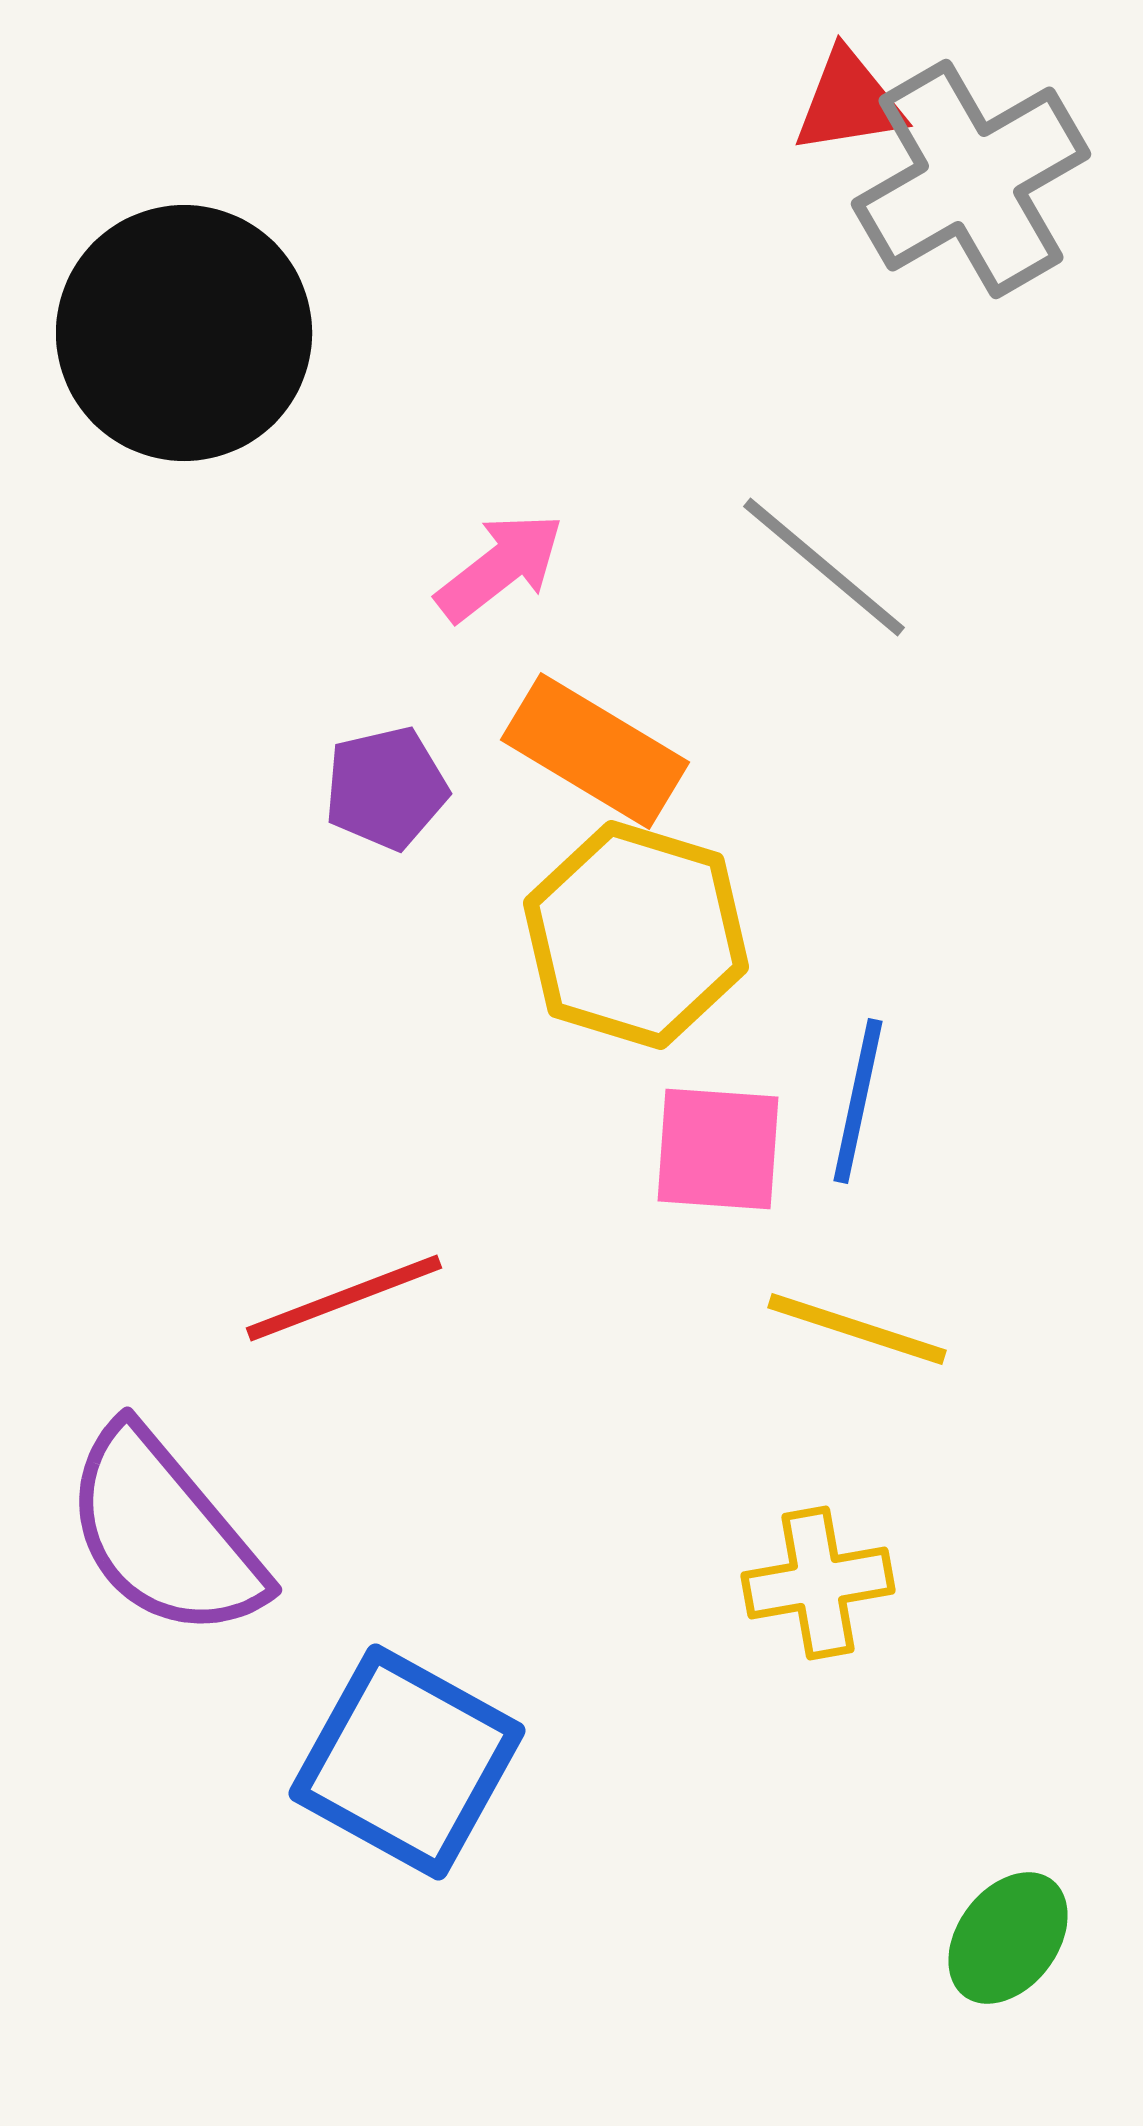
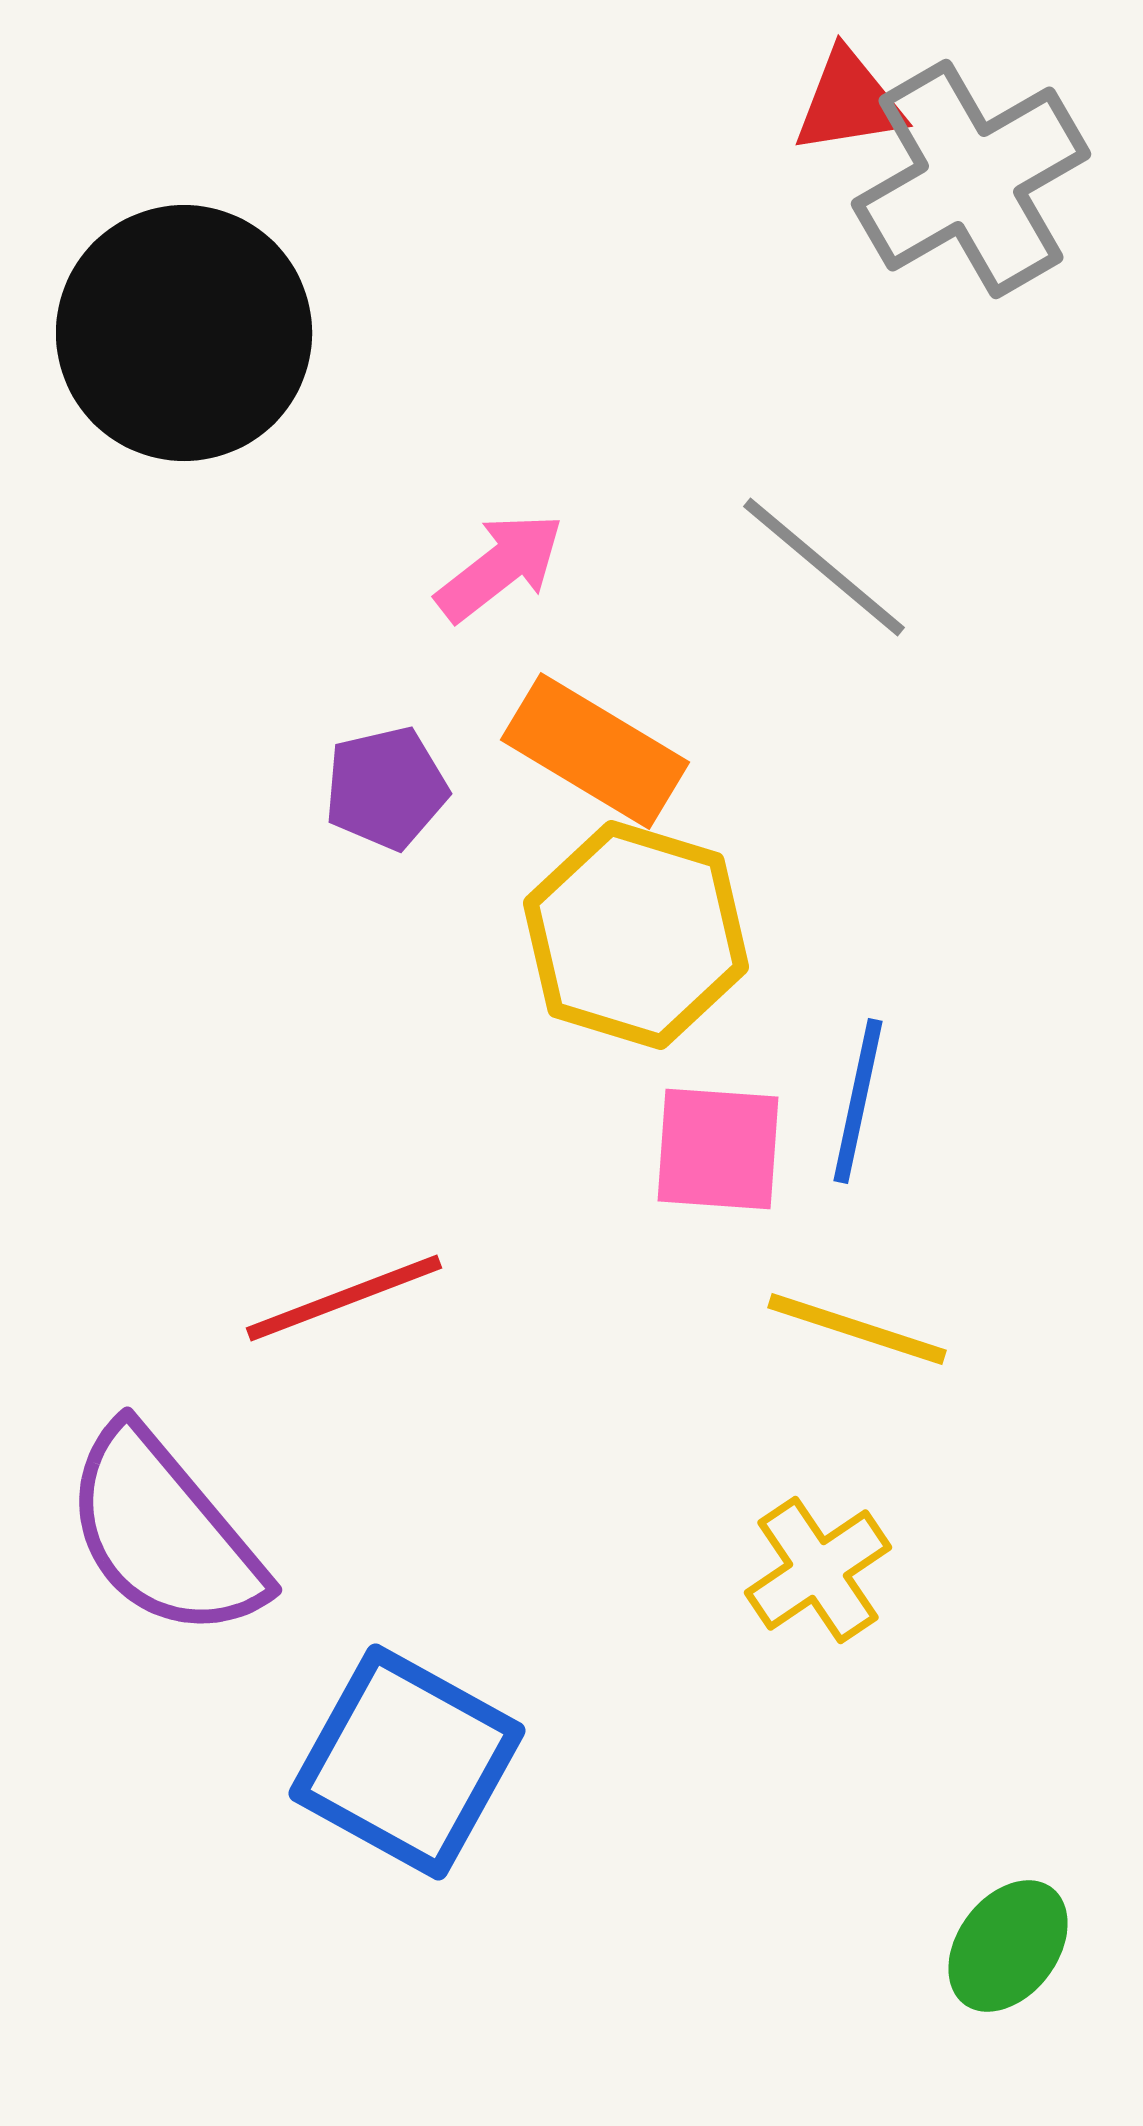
yellow cross: moved 13 px up; rotated 24 degrees counterclockwise
green ellipse: moved 8 px down
